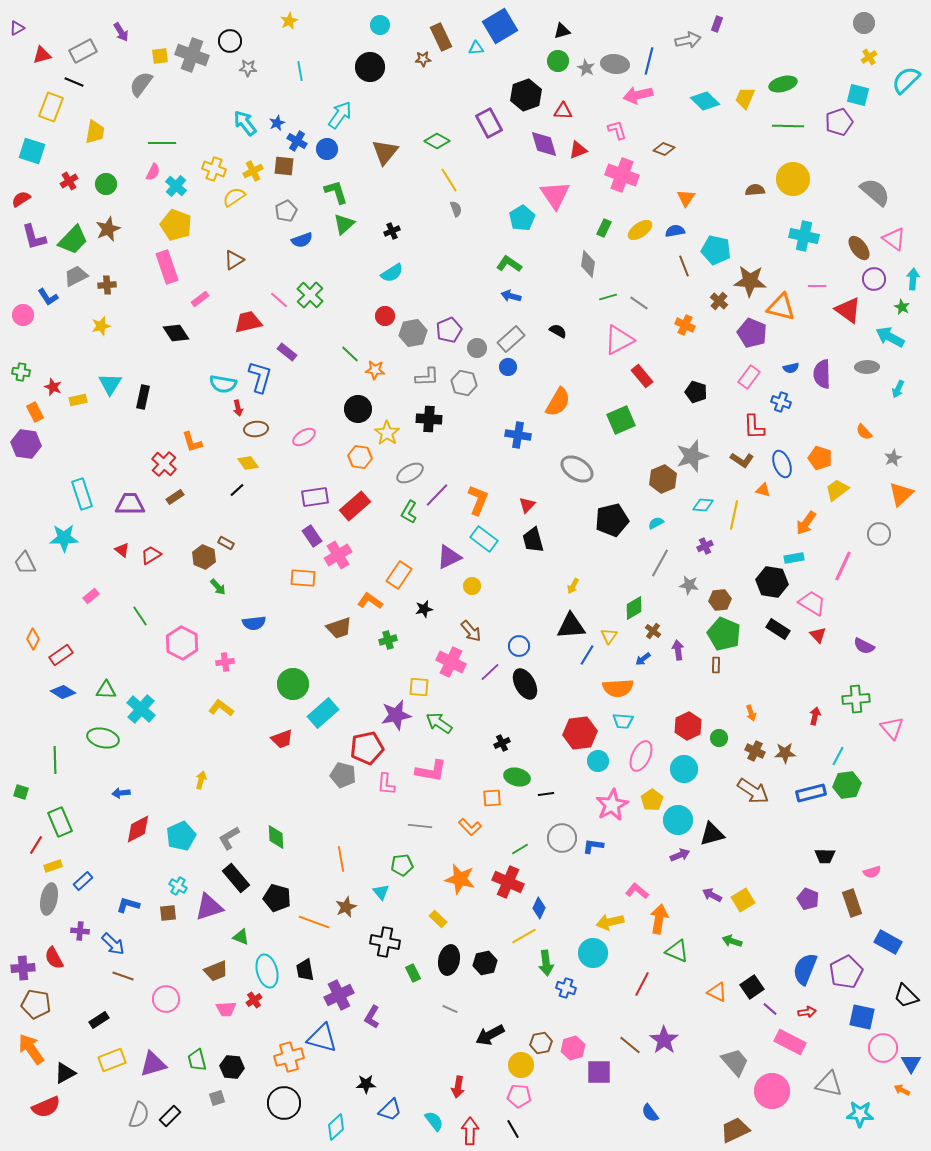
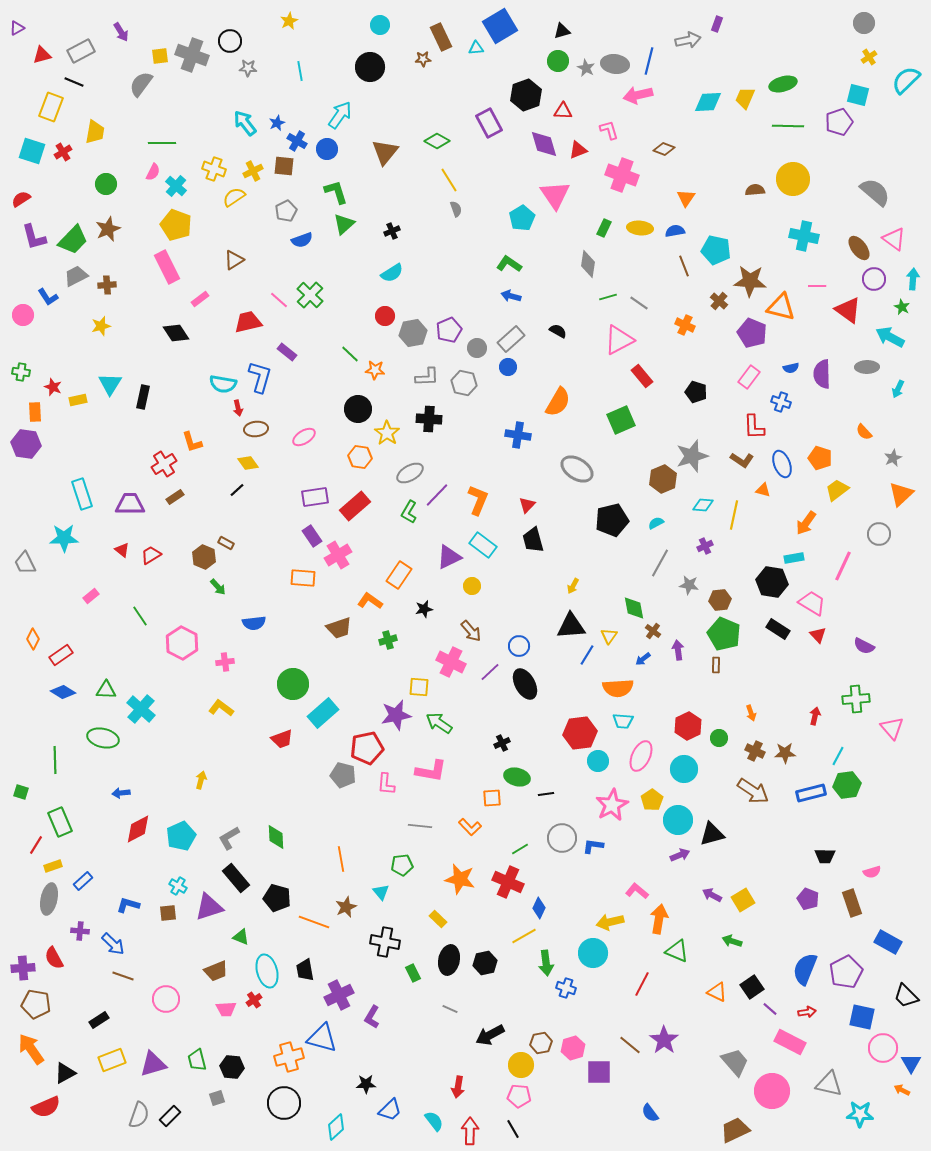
gray rectangle at (83, 51): moved 2 px left
cyan diamond at (705, 101): moved 3 px right, 1 px down; rotated 48 degrees counterclockwise
pink L-shape at (617, 130): moved 8 px left
red cross at (69, 181): moved 6 px left, 29 px up
yellow ellipse at (640, 230): moved 2 px up; rotated 40 degrees clockwise
pink rectangle at (167, 267): rotated 8 degrees counterclockwise
orange rectangle at (35, 412): rotated 24 degrees clockwise
red cross at (164, 464): rotated 15 degrees clockwise
cyan rectangle at (484, 539): moved 1 px left, 6 px down
green diamond at (634, 608): rotated 70 degrees counterclockwise
